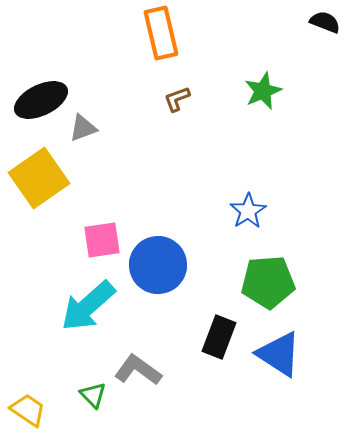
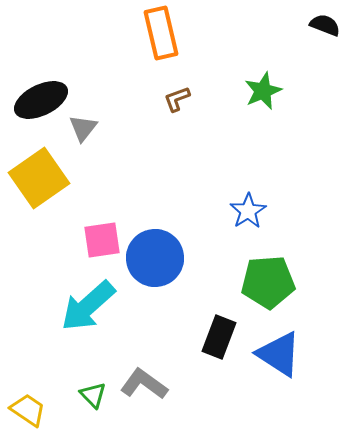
black semicircle: moved 3 px down
gray triangle: rotated 32 degrees counterclockwise
blue circle: moved 3 px left, 7 px up
gray L-shape: moved 6 px right, 14 px down
